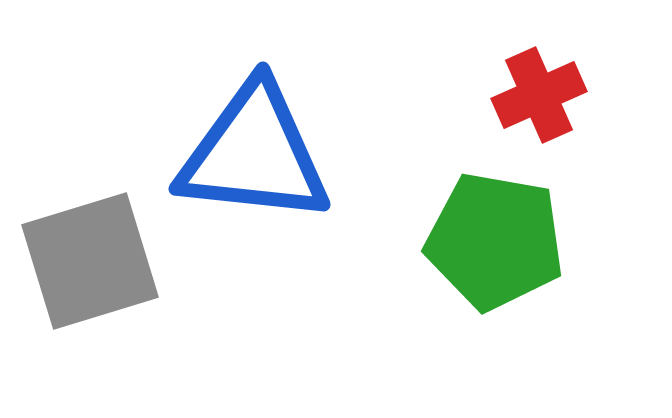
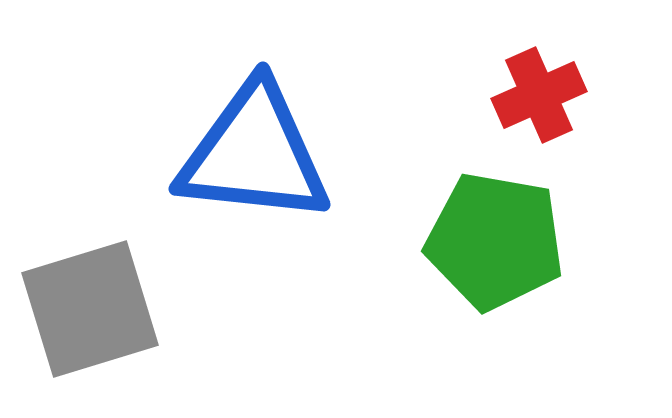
gray square: moved 48 px down
